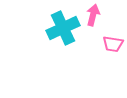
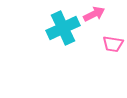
pink arrow: moved 1 px right, 1 px up; rotated 50 degrees clockwise
